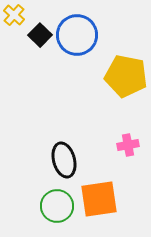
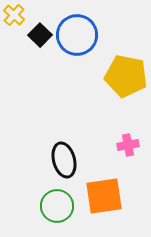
orange square: moved 5 px right, 3 px up
